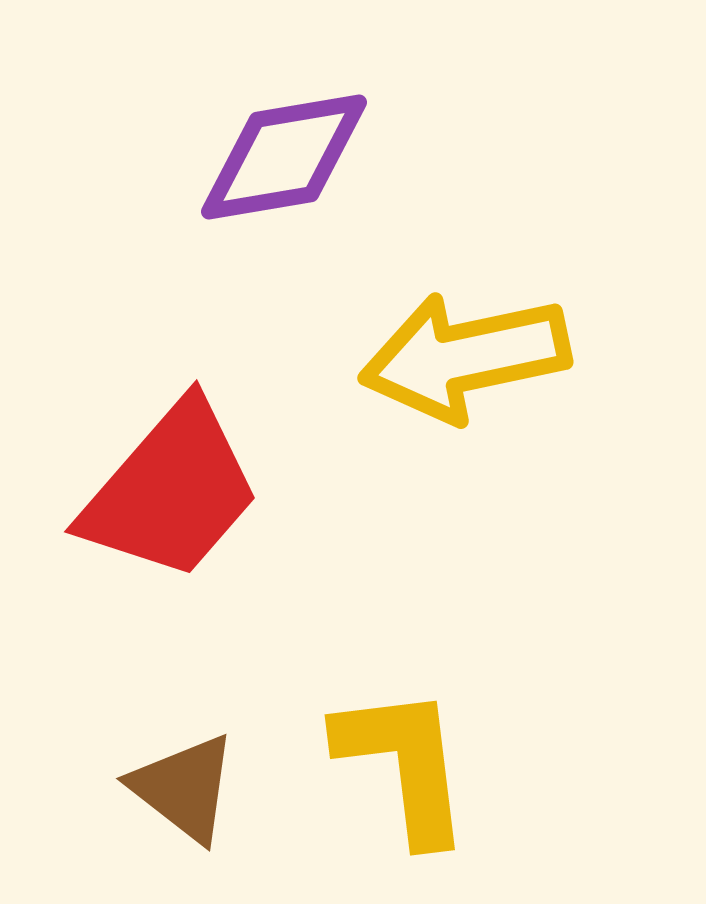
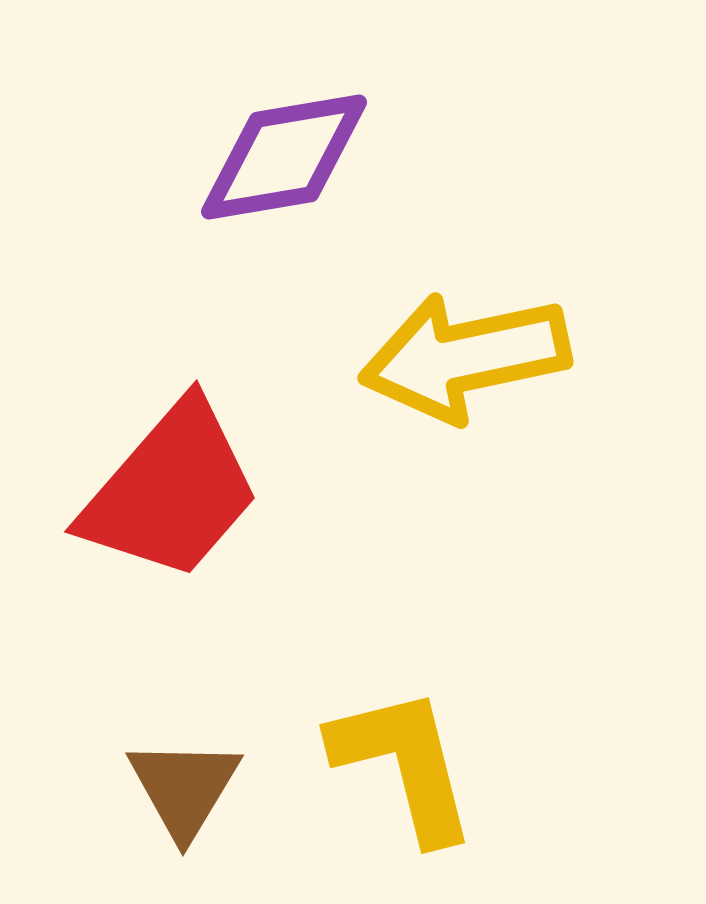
yellow L-shape: rotated 7 degrees counterclockwise
brown triangle: rotated 23 degrees clockwise
